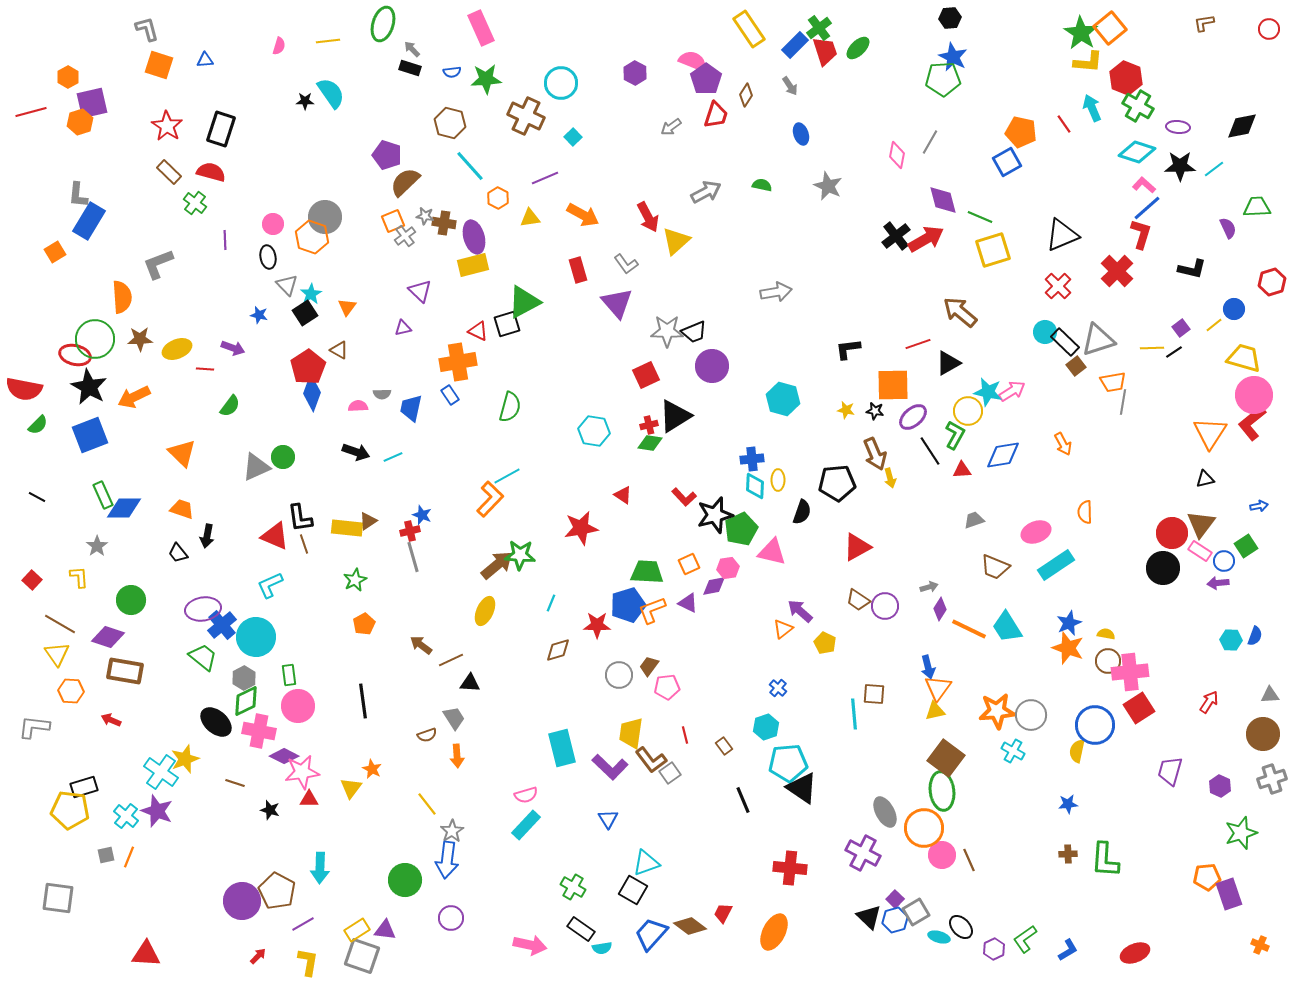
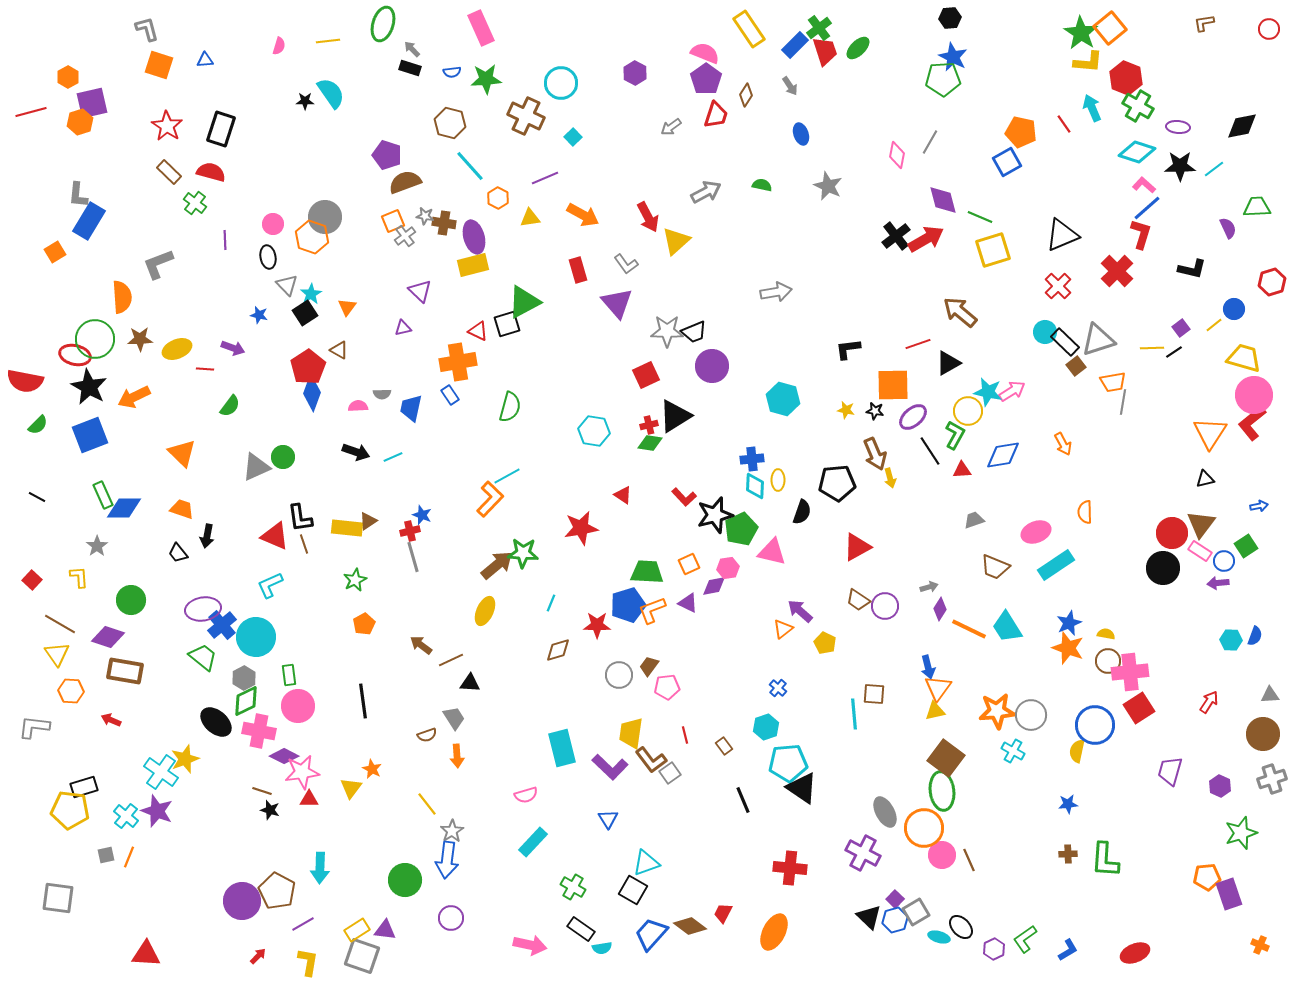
pink semicircle at (693, 61): moved 12 px right, 8 px up
brown semicircle at (405, 182): rotated 24 degrees clockwise
red semicircle at (24, 389): moved 1 px right, 8 px up
green star at (520, 555): moved 3 px right, 2 px up
brown line at (235, 783): moved 27 px right, 8 px down
cyan rectangle at (526, 825): moved 7 px right, 17 px down
